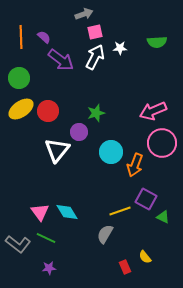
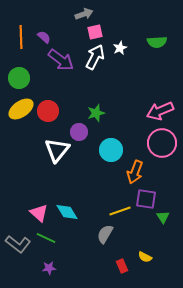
white star: rotated 24 degrees counterclockwise
pink arrow: moved 7 px right
cyan circle: moved 2 px up
orange arrow: moved 7 px down
purple square: rotated 20 degrees counterclockwise
pink triangle: moved 1 px left, 1 px down; rotated 12 degrees counterclockwise
green triangle: rotated 32 degrees clockwise
yellow semicircle: rotated 24 degrees counterclockwise
red rectangle: moved 3 px left, 1 px up
